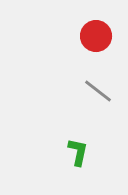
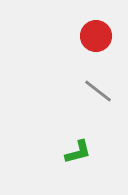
green L-shape: rotated 64 degrees clockwise
